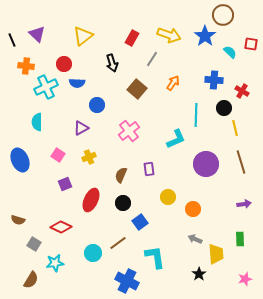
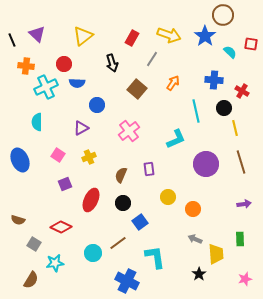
cyan line at (196, 115): moved 4 px up; rotated 15 degrees counterclockwise
